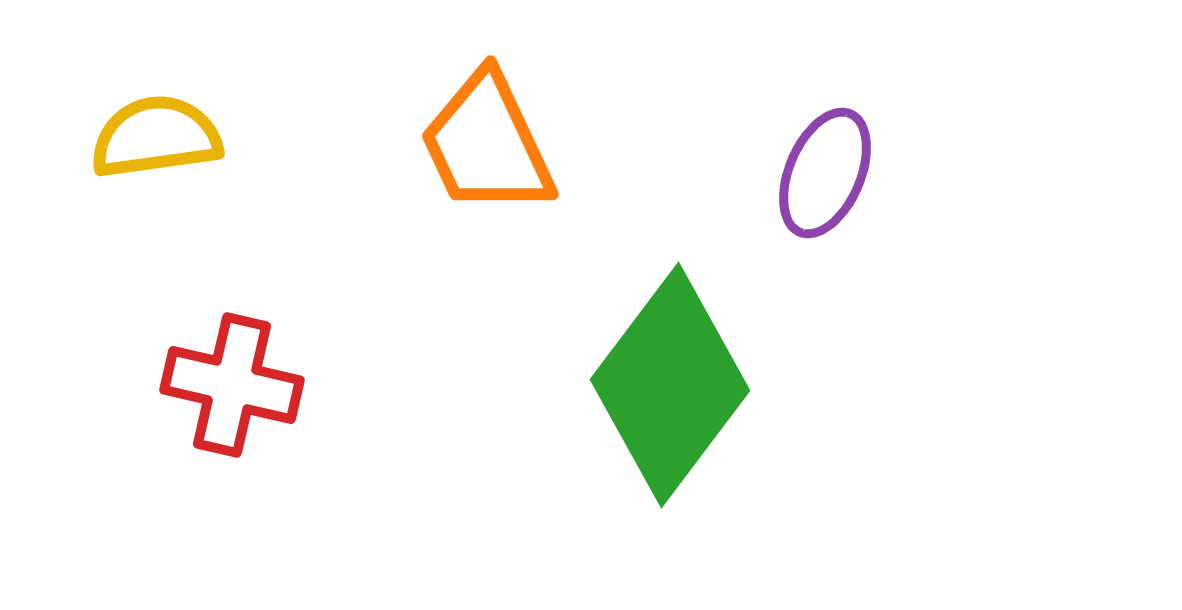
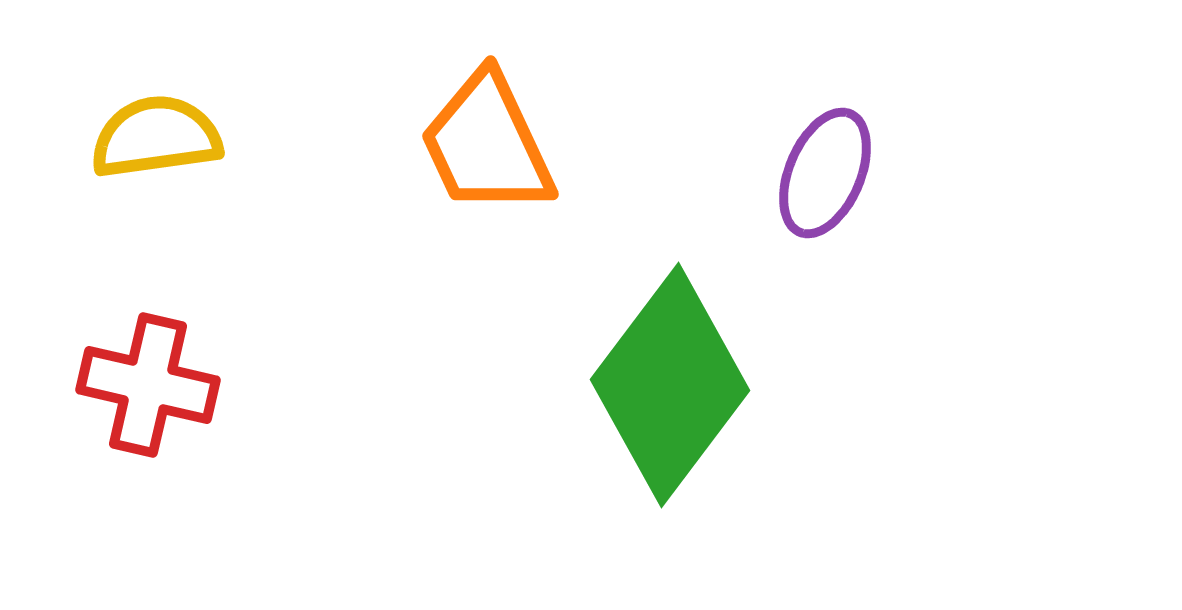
red cross: moved 84 px left
